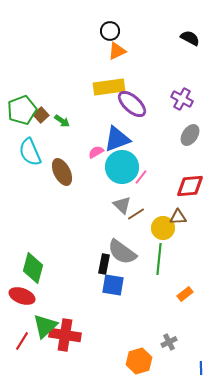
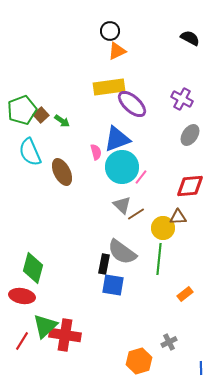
pink semicircle: rotated 105 degrees clockwise
red ellipse: rotated 10 degrees counterclockwise
